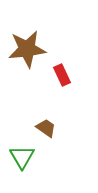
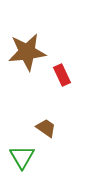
brown star: moved 3 px down
